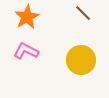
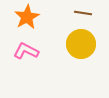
brown line: rotated 36 degrees counterclockwise
yellow circle: moved 16 px up
